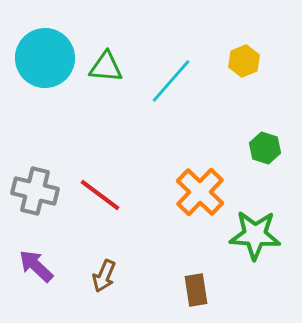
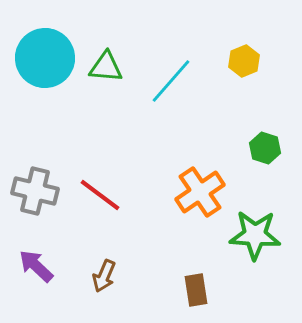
orange cross: rotated 12 degrees clockwise
